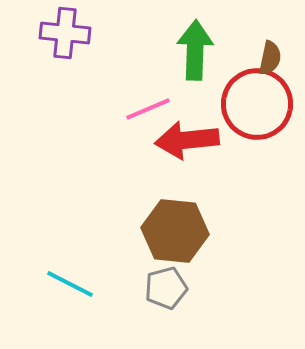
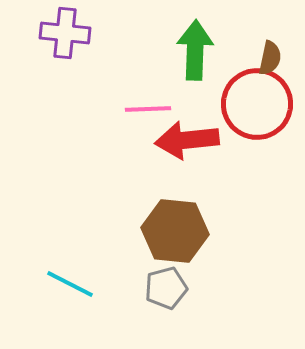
pink line: rotated 21 degrees clockwise
